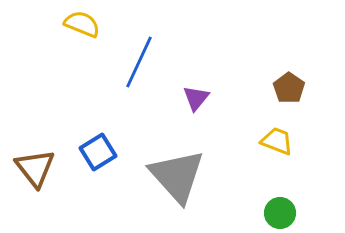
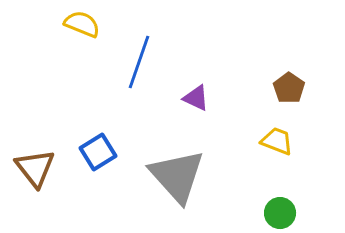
blue line: rotated 6 degrees counterclockwise
purple triangle: rotated 44 degrees counterclockwise
